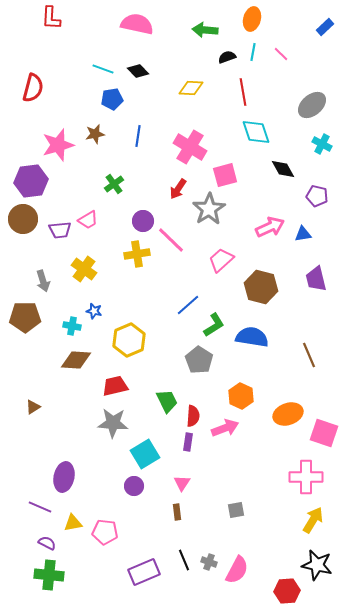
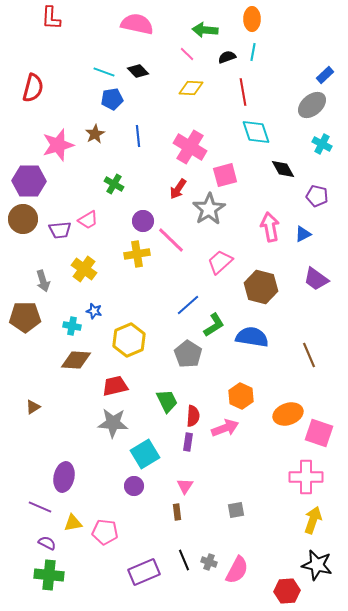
orange ellipse at (252, 19): rotated 15 degrees counterclockwise
blue rectangle at (325, 27): moved 48 px down
pink line at (281, 54): moved 94 px left
cyan line at (103, 69): moved 1 px right, 3 px down
brown star at (95, 134): rotated 18 degrees counterclockwise
blue line at (138, 136): rotated 15 degrees counterclockwise
purple hexagon at (31, 181): moved 2 px left; rotated 8 degrees clockwise
green cross at (114, 184): rotated 24 degrees counterclockwise
pink arrow at (270, 227): rotated 76 degrees counterclockwise
blue triangle at (303, 234): rotated 18 degrees counterclockwise
pink trapezoid at (221, 260): moved 1 px left, 2 px down
purple trapezoid at (316, 279): rotated 40 degrees counterclockwise
gray pentagon at (199, 360): moved 11 px left, 6 px up
pink square at (324, 433): moved 5 px left
pink triangle at (182, 483): moved 3 px right, 3 px down
yellow arrow at (313, 520): rotated 12 degrees counterclockwise
